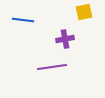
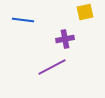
yellow square: moved 1 px right
purple line: rotated 20 degrees counterclockwise
